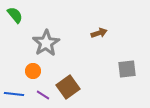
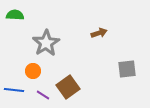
green semicircle: rotated 48 degrees counterclockwise
blue line: moved 4 px up
